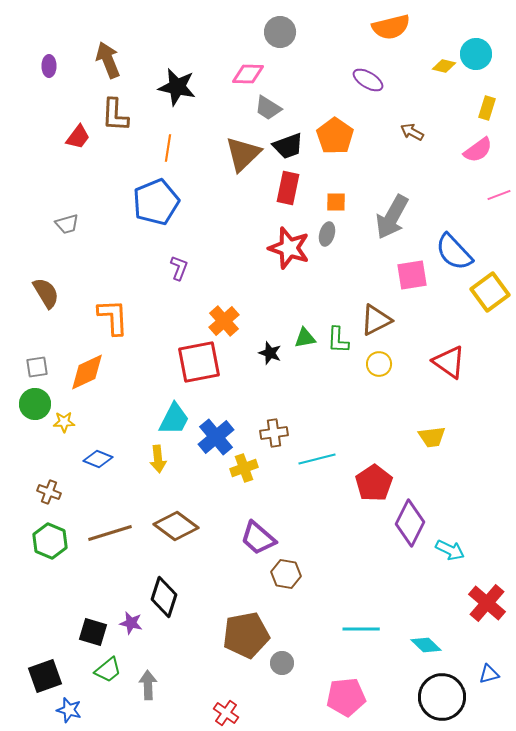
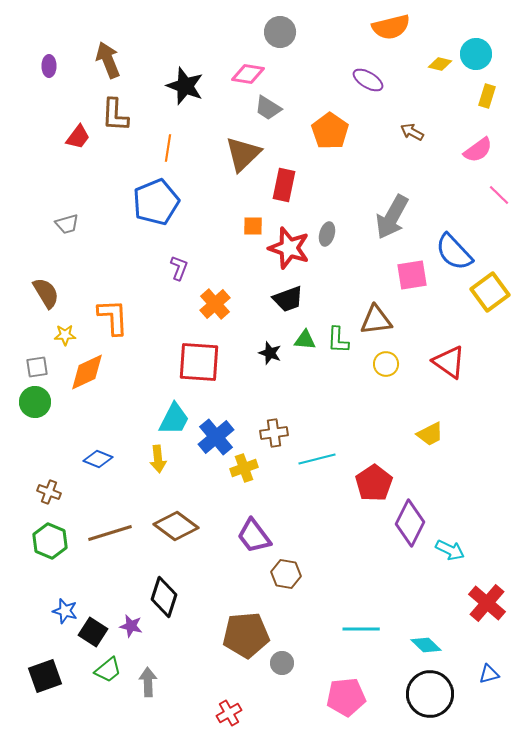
yellow diamond at (444, 66): moved 4 px left, 2 px up
pink diamond at (248, 74): rotated 8 degrees clockwise
black star at (177, 87): moved 8 px right, 1 px up; rotated 9 degrees clockwise
yellow rectangle at (487, 108): moved 12 px up
orange pentagon at (335, 136): moved 5 px left, 5 px up
black trapezoid at (288, 146): moved 153 px down
red rectangle at (288, 188): moved 4 px left, 3 px up
pink line at (499, 195): rotated 65 degrees clockwise
orange square at (336, 202): moved 83 px left, 24 px down
brown triangle at (376, 320): rotated 20 degrees clockwise
orange cross at (224, 321): moved 9 px left, 17 px up
green triangle at (305, 338): moved 2 px down; rotated 15 degrees clockwise
red square at (199, 362): rotated 15 degrees clockwise
yellow circle at (379, 364): moved 7 px right
green circle at (35, 404): moved 2 px up
yellow star at (64, 422): moved 1 px right, 87 px up
yellow trapezoid at (432, 437): moved 2 px left, 3 px up; rotated 20 degrees counterclockwise
purple trapezoid at (258, 538): moved 4 px left, 2 px up; rotated 12 degrees clockwise
purple star at (131, 623): moved 3 px down
black square at (93, 632): rotated 16 degrees clockwise
brown pentagon at (246, 635): rotated 6 degrees clockwise
gray arrow at (148, 685): moved 3 px up
black circle at (442, 697): moved 12 px left, 3 px up
blue star at (69, 710): moved 4 px left, 99 px up
red cross at (226, 713): moved 3 px right; rotated 25 degrees clockwise
